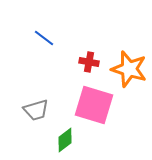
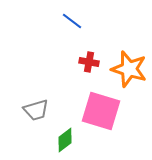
blue line: moved 28 px right, 17 px up
pink square: moved 7 px right, 6 px down
